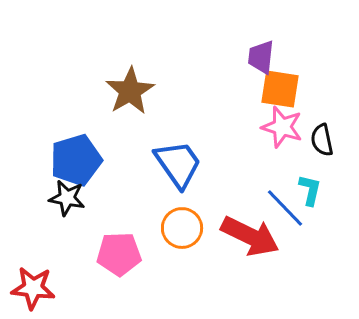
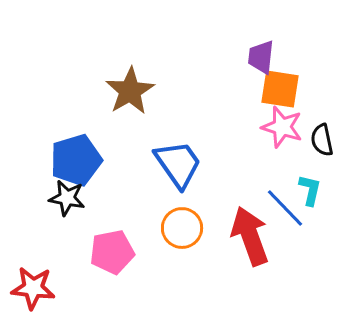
red arrow: rotated 136 degrees counterclockwise
pink pentagon: moved 7 px left, 2 px up; rotated 9 degrees counterclockwise
